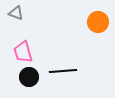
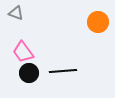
pink trapezoid: rotated 20 degrees counterclockwise
black circle: moved 4 px up
